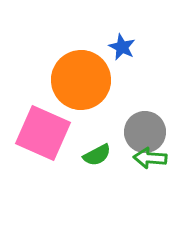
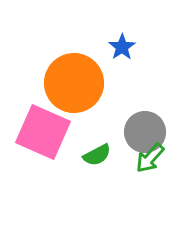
blue star: rotated 12 degrees clockwise
orange circle: moved 7 px left, 3 px down
pink square: moved 1 px up
green arrow: rotated 52 degrees counterclockwise
